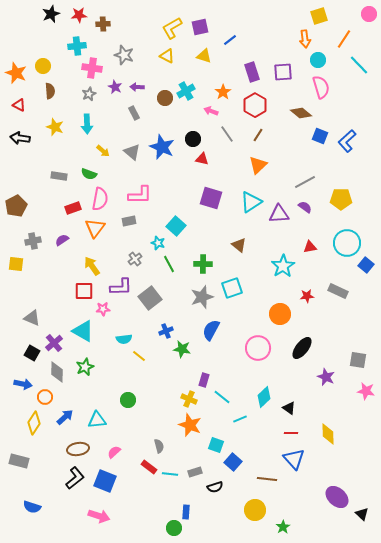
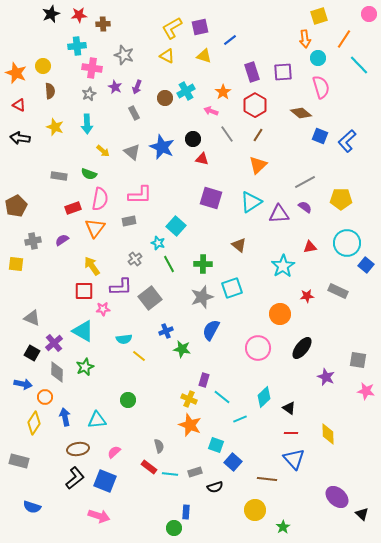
cyan circle at (318, 60): moved 2 px up
purple arrow at (137, 87): rotated 72 degrees counterclockwise
blue arrow at (65, 417): rotated 60 degrees counterclockwise
